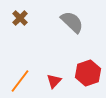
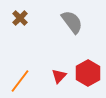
gray semicircle: rotated 10 degrees clockwise
red hexagon: rotated 10 degrees counterclockwise
red triangle: moved 5 px right, 5 px up
